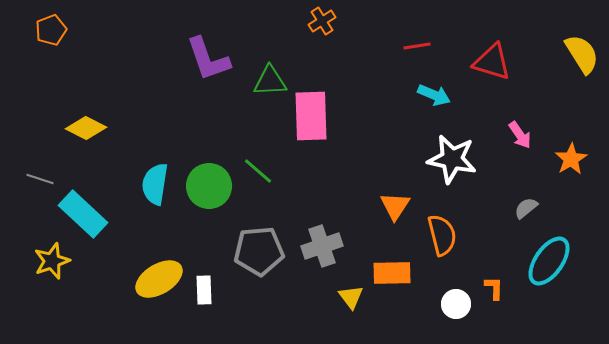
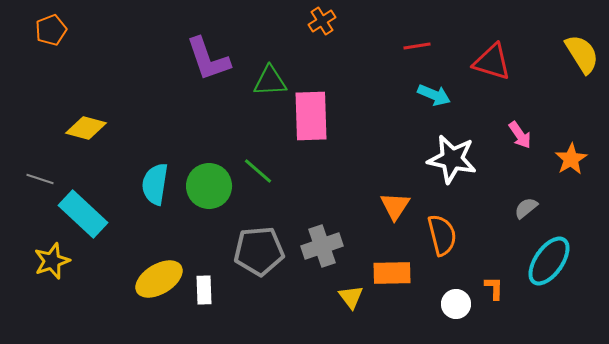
yellow diamond: rotated 12 degrees counterclockwise
